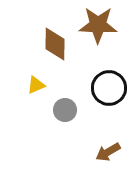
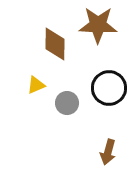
gray circle: moved 2 px right, 7 px up
brown arrow: rotated 45 degrees counterclockwise
